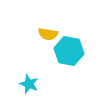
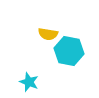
cyan star: moved 2 px up
